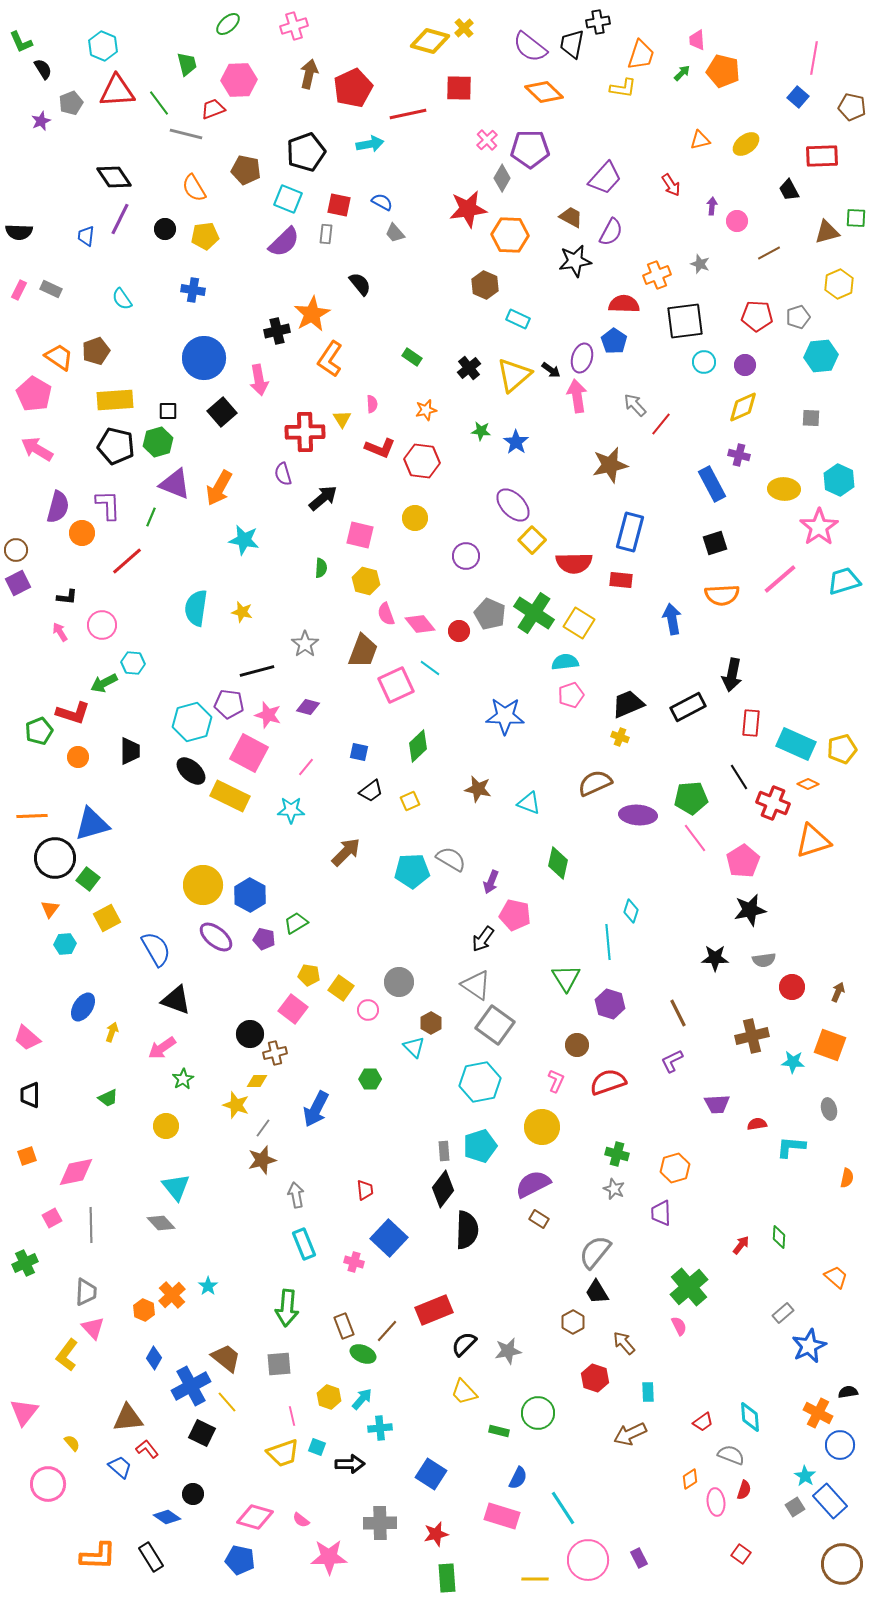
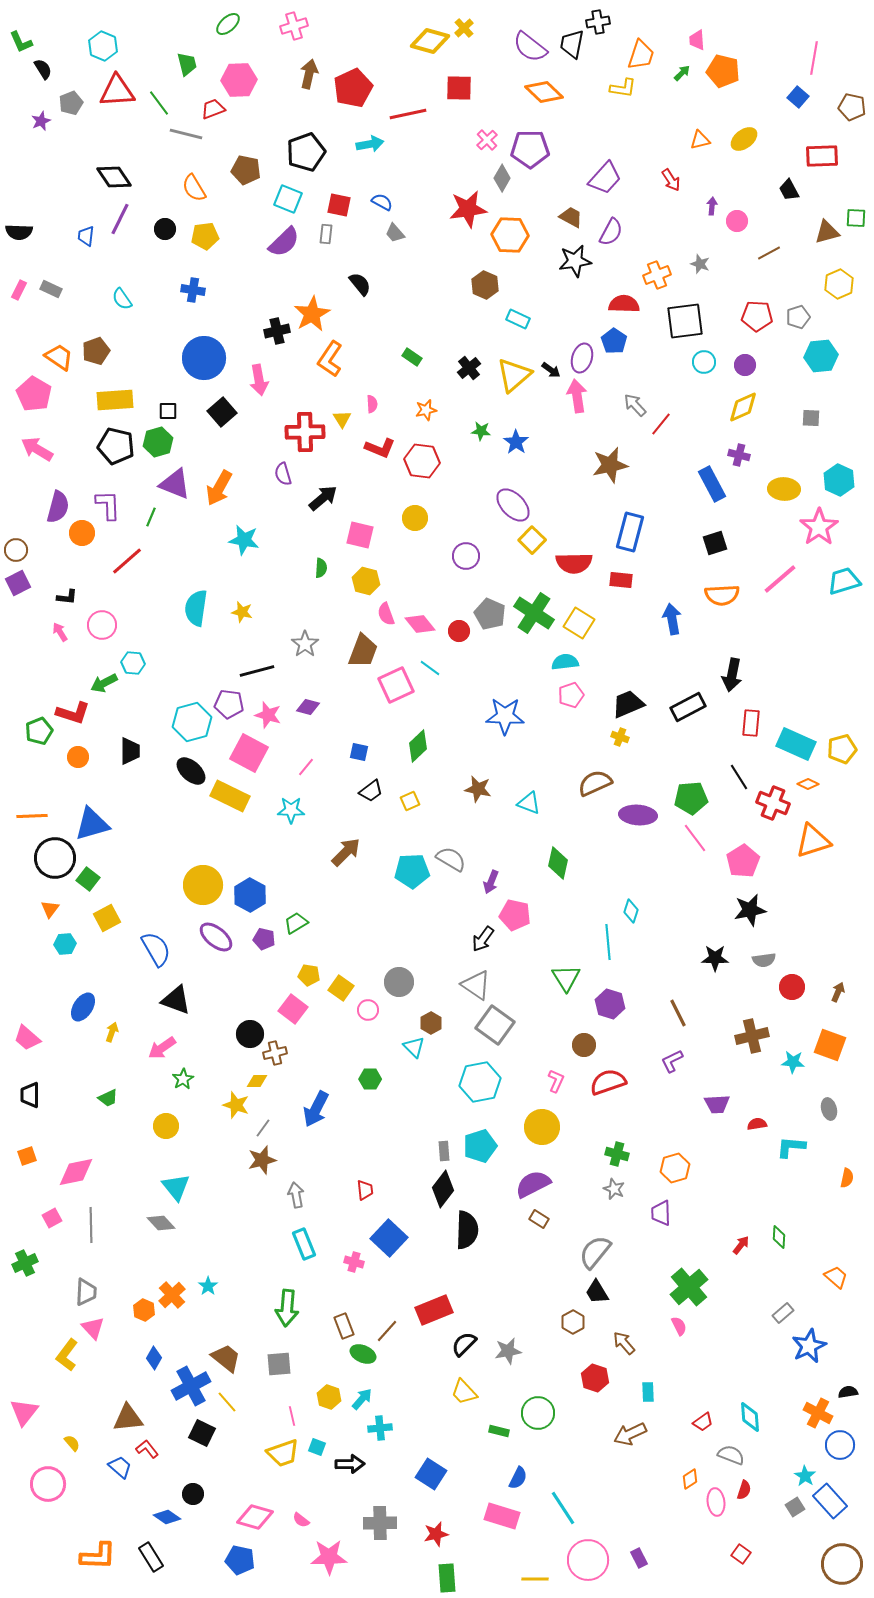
yellow ellipse at (746, 144): moved 2 px left, 5 px up
red arrow at (671, 185): moved 5 px up
brown circle at (577, 1045): moved 7 px right
